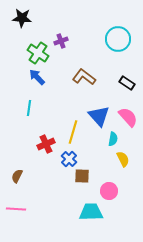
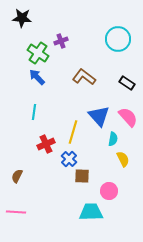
cyan line: moved 5 px right, 4 px down
pink line: moved 3 px down
